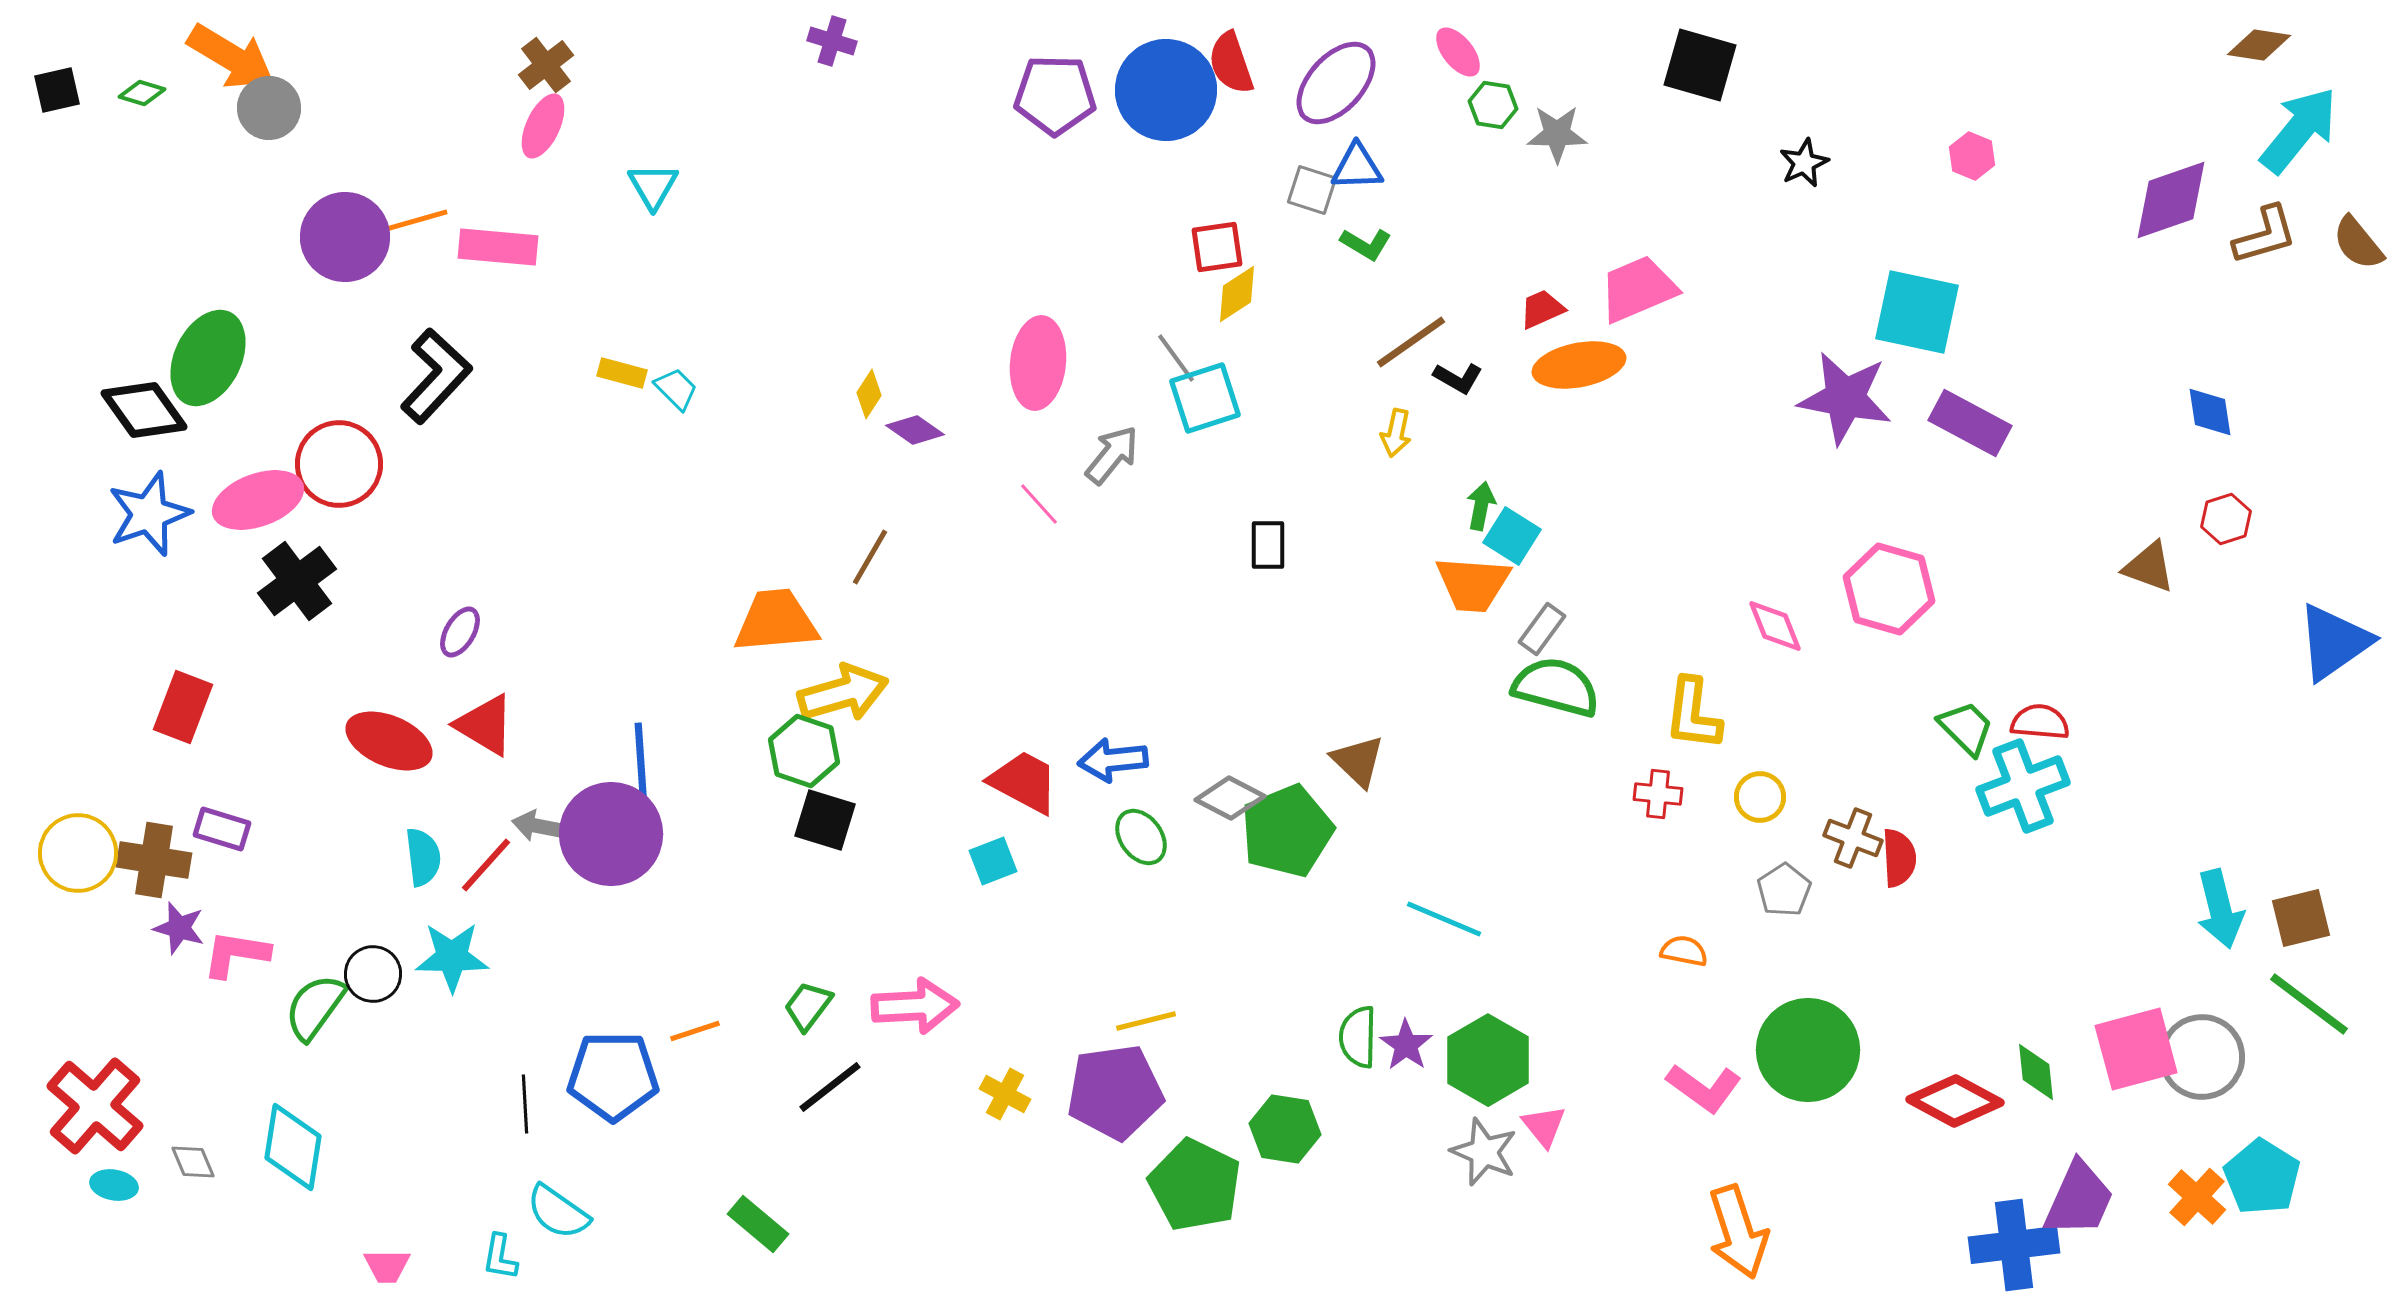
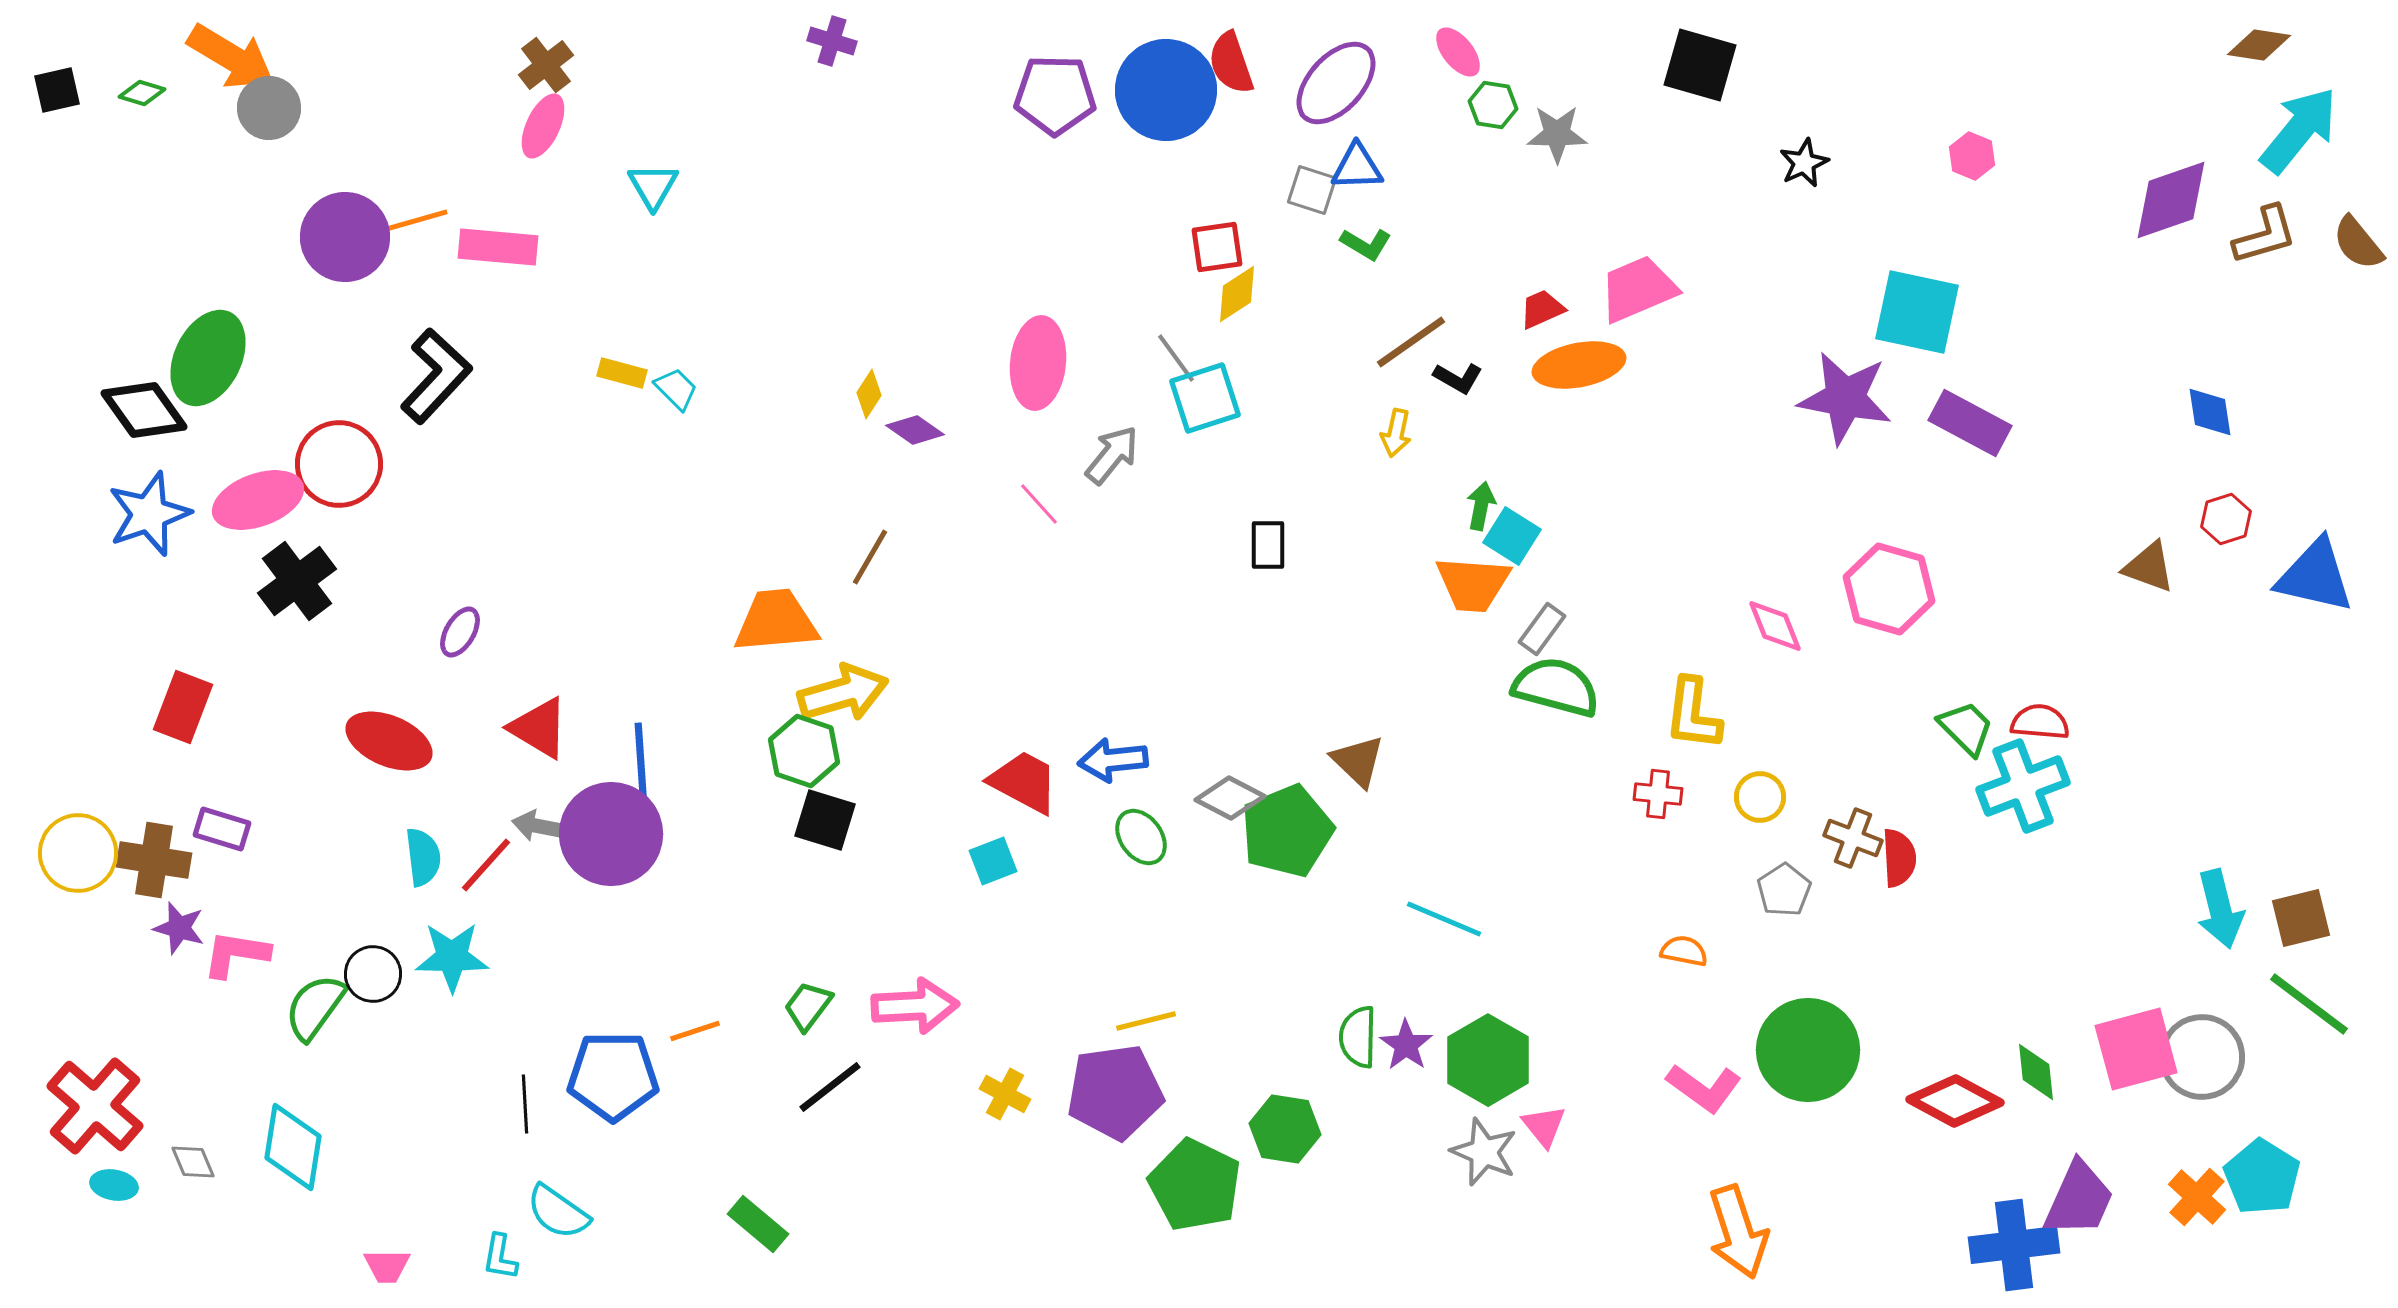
blue triangle at (2334, 642): moved 19 px left, 66 px up; rotated 48 degrees clockwise
red triangle at (485, 725): moved 54 px right, 3 px down
